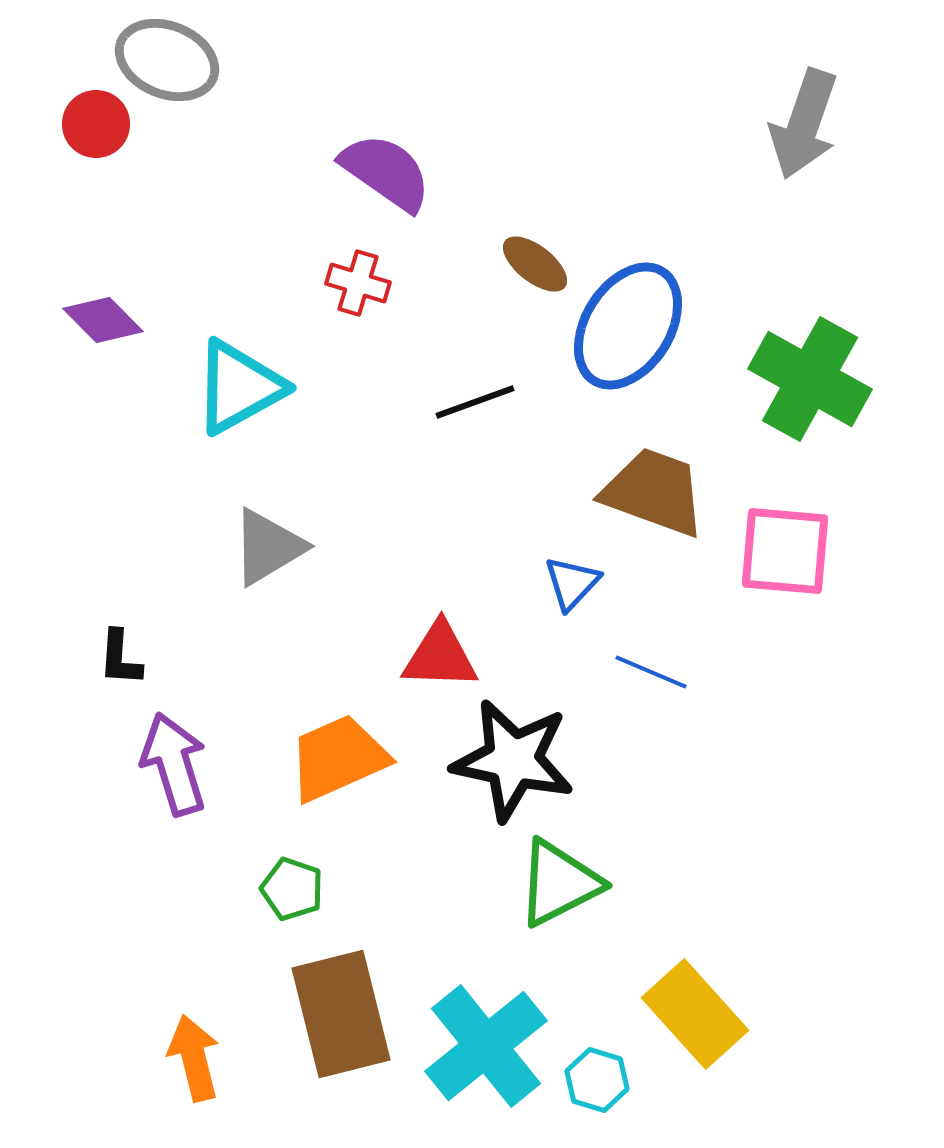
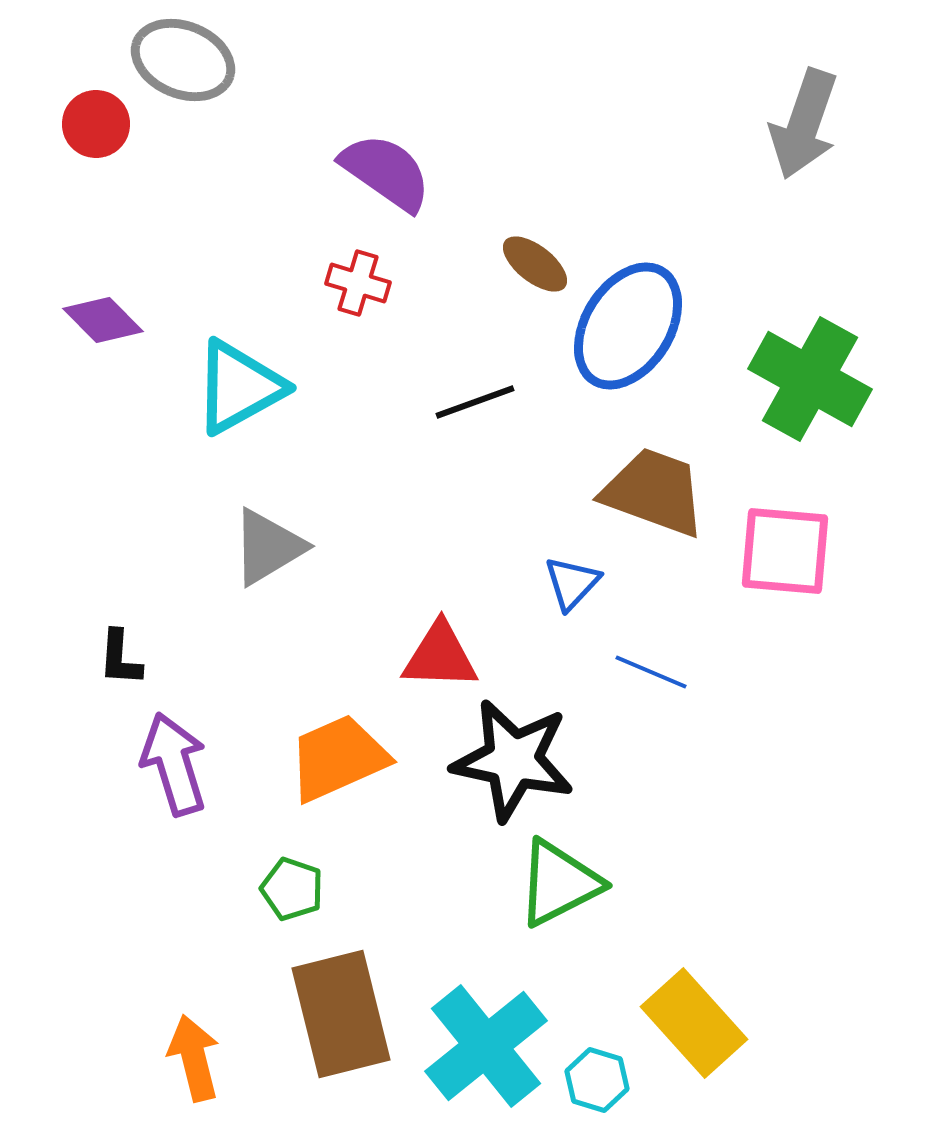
gray ellipse: moved 16 px right
yellow rectangle: moved 1 px left, 9 px down
